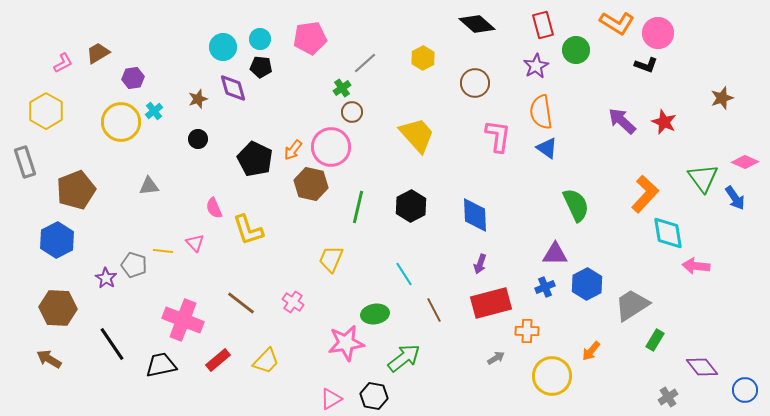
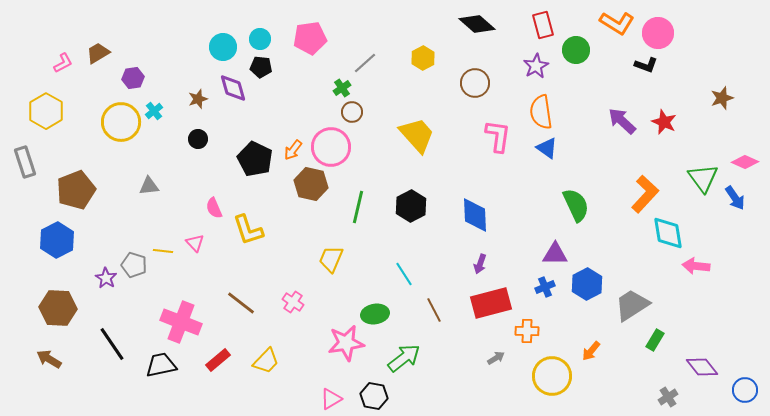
pink cross at (183, 320): moved 2 px left, 2 px down
